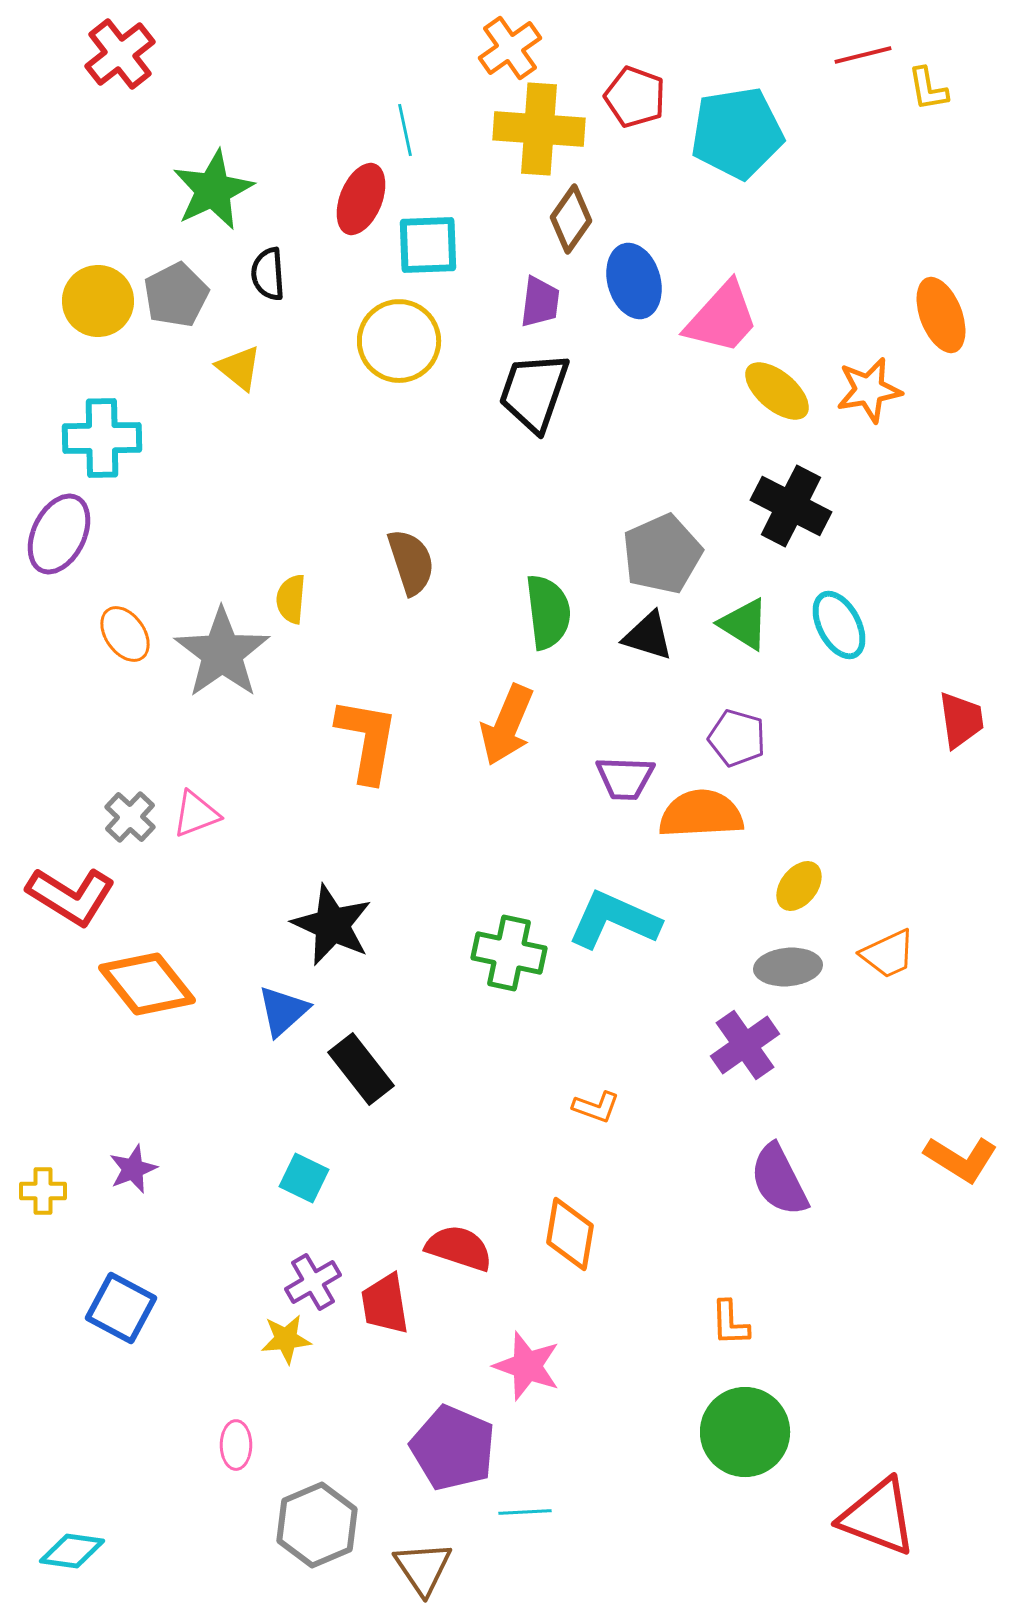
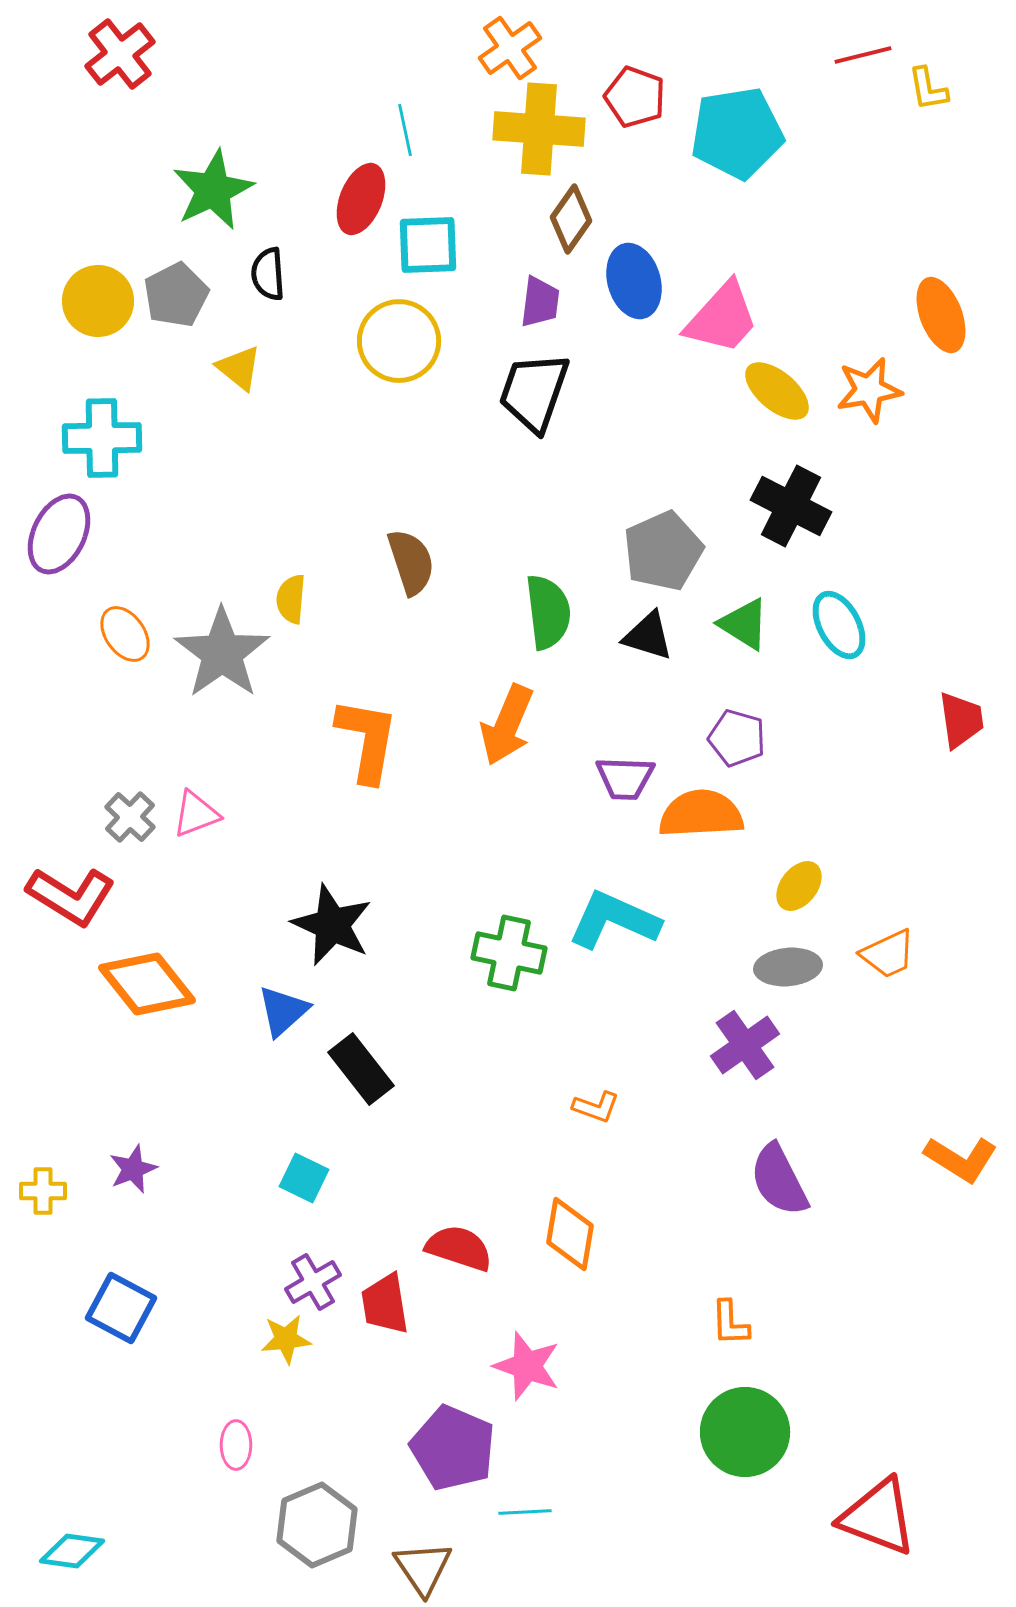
gray pentagon at (662, 554): moved 1 px right, 3 px up
